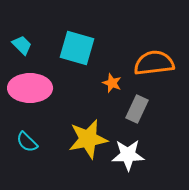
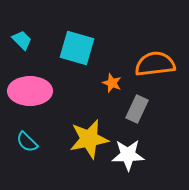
cyan trapezoid: moved 5 px up
orange semicircle: moved 1 px right, 1 px down
pink ellipse: moved 3 px down
yellow star: moved 1 px right
